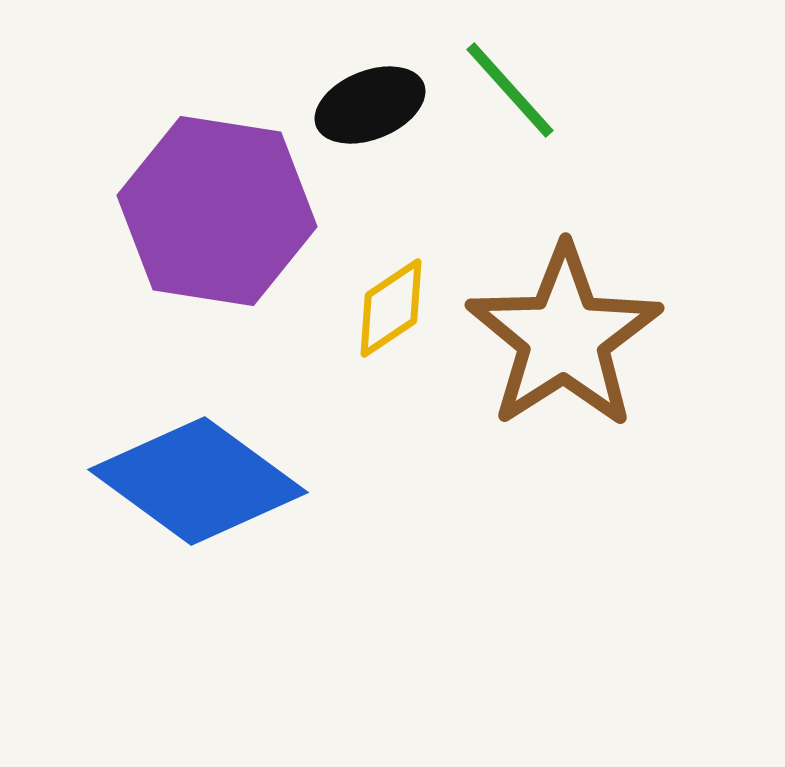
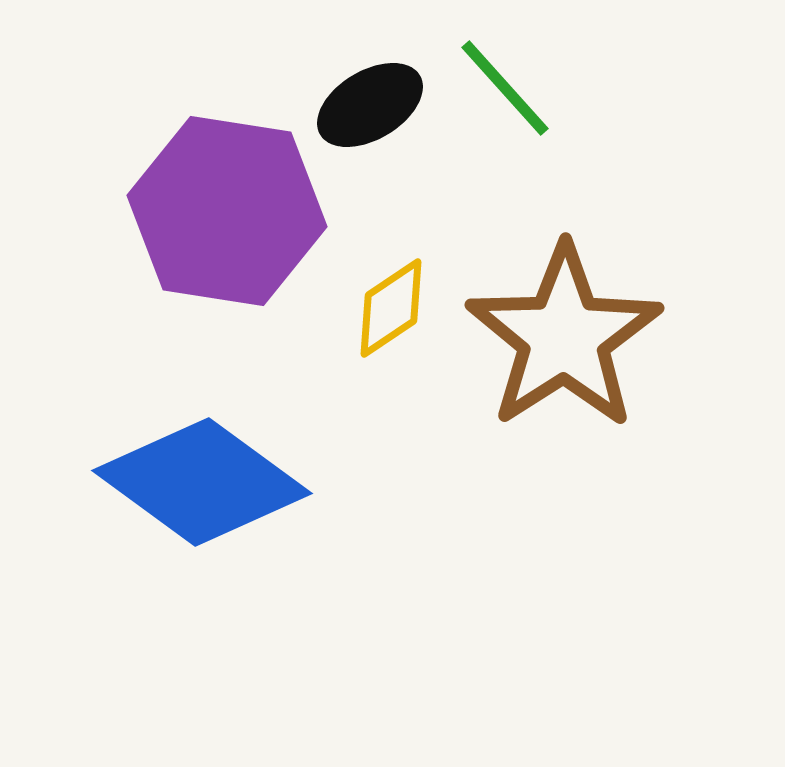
green line: moved 5 px left, 2 px up
black ellipse: rotated 9 degrees counterclockwise
purple hexagon: moved 10 px right
blue diamond: moved 4 px right, 1 px down
